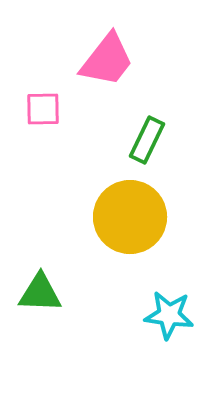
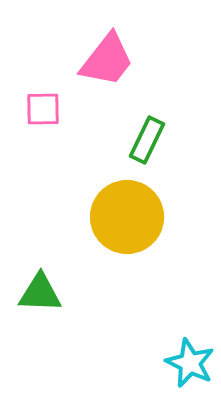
yellow circle: moved 3 px left
cyan star: moved 21 px right, 48 px down; rotated 18 degrees clockwise
